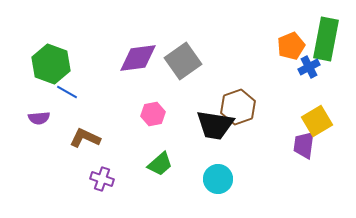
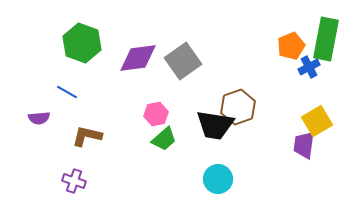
green hexagon: moved 31 px right, 21 px up
pink hexagon: moved 3 px right
brown L-shape: moved 2 px right, 2 px up; rotated 12 degrees counterclockwise
green trapezoid: moved 4 px right, 25 px up
purple cross: moved 28 px left, 2 px down
